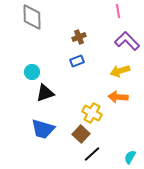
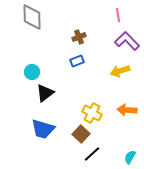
pink line: moved 4 px down
black triangle: rotated 18 degrees counterclockwise
orange arrow: moved 9 px right, 13 px down
